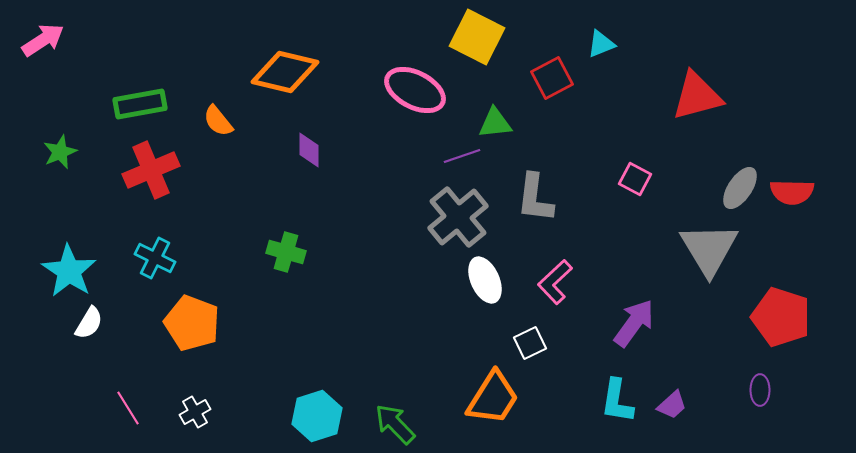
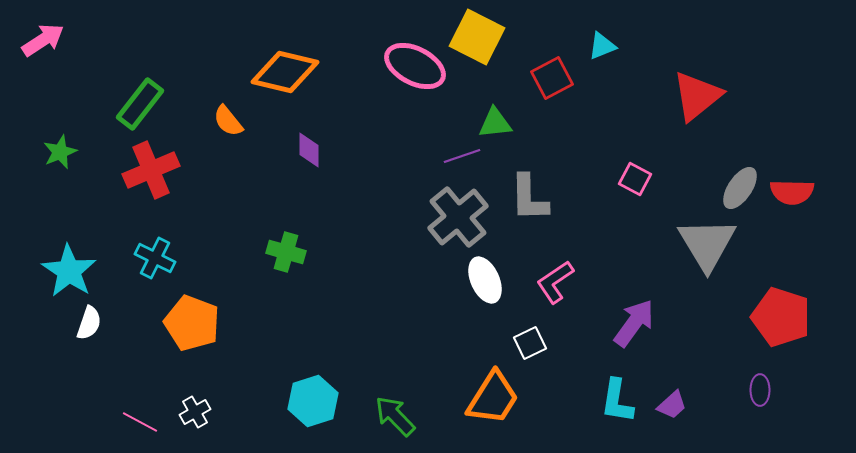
cyan triangle: moved 1 px right, 2 px down
pink ellipse: moved 24 px up
red triangle: rotated 24 degrees counterclockwise
green rectangle: rotated 42 degrees counterclockwise
orange semicircle: moved 10 px right
gray L-shape: moved 6 px left; rotated 8 degrees counterclockwise
gray triangle: moved 2 px left, 5 px up
pink L-shape: rotated 9 degrees clockwise
white semicircle: rotated 12 degrees counterclockwise
pink line: moved 12 px right, 14 px down; rotated 30 degrees counterclockwise
cyan hexagon: moved 4 px left, 15 px up
green arrow: moved 8 px up
